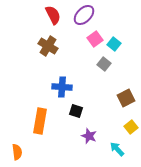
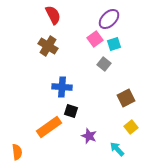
purple ellipse: moved 25 px right, 4 px down
cyan square: rotated 32 degrees clockwise
black square: moved 5 px left
orange rectangle: moved 9 px right, 6 px down; rotated 45 degrees clockwise
